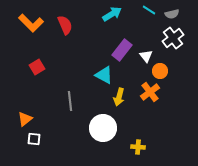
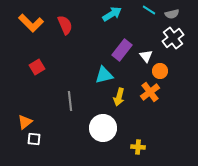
cyan triangle: rotated 42 degrees counterclockwise
orange triangle: moved 3 px down
